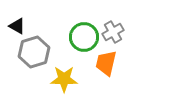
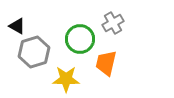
gray cross: moved 9 px up
green circle: moved 4 px left, 2 px down
yellow star: moved 2 px right
